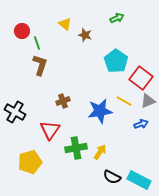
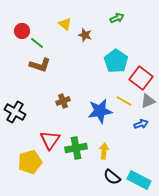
green line: rotated 32 degrees counterclockwise
brown L-shape: rotated 90 degrees clockwise
red triangle: moved 10 px down
yellow arrow: moved 4 px right, 1 px up; rotated 28 degrees counterclockwise
black semicircle: rotated 12 degrees clockwise
